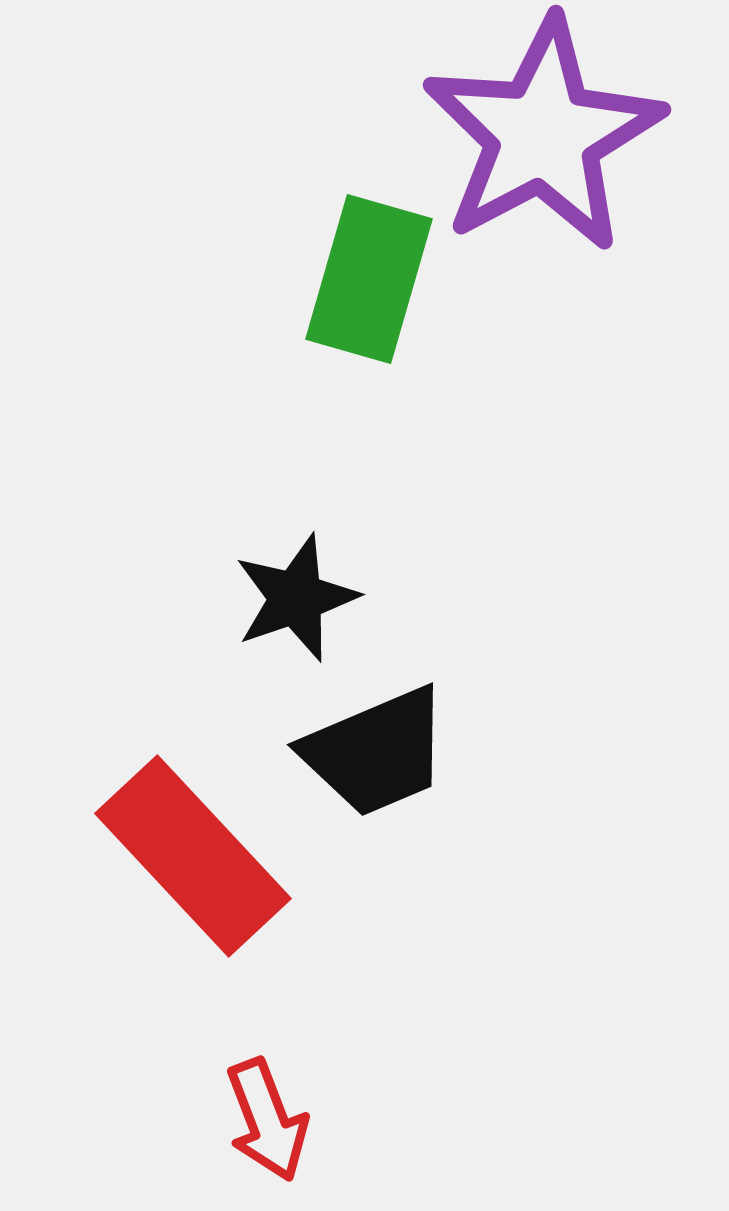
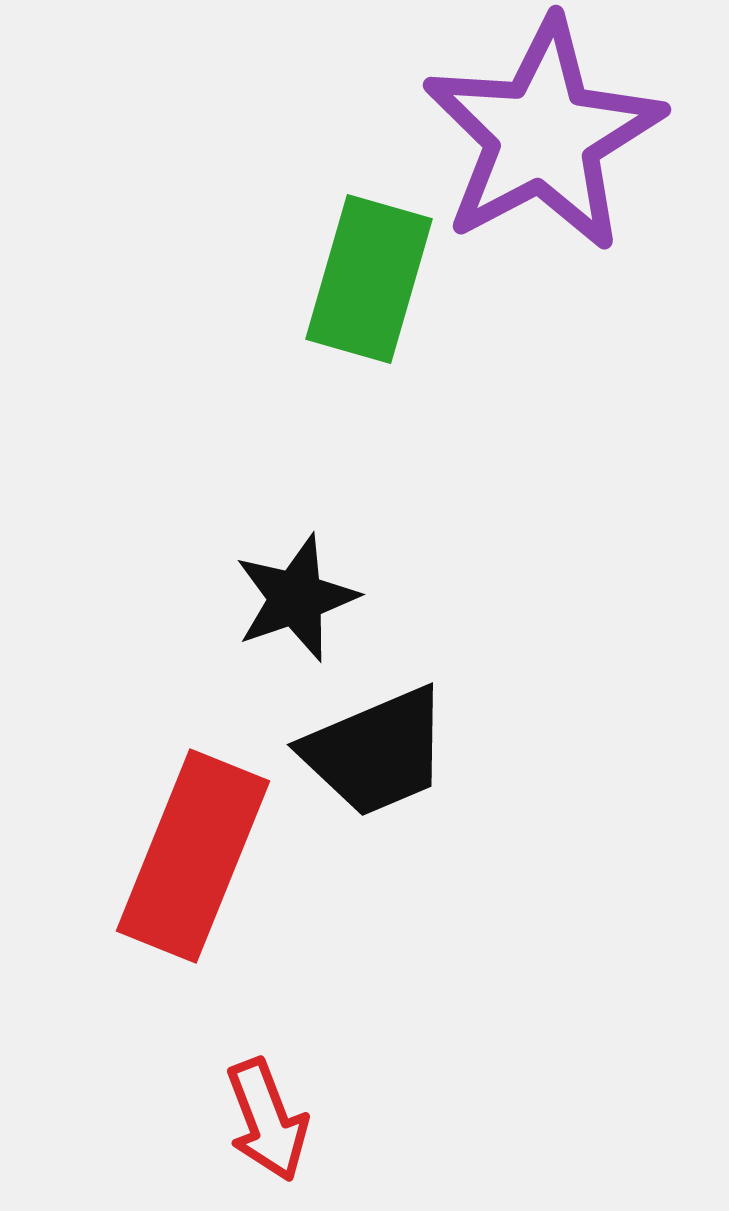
red rectangle: rotated 65 degrees clockwise
